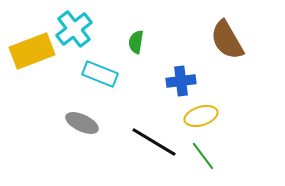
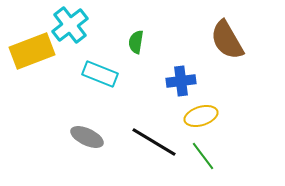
cyan cross: moved 4 px left, 4 px up
gray ellipse: moved 5 px right, 14 px down
